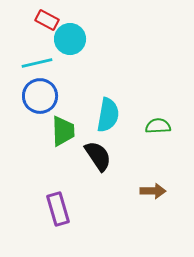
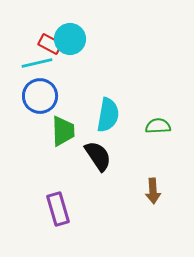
red rectangle: moved 3 px right, 24 px down
brown arrow: rotated 85 degrees clockwise
